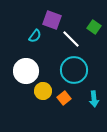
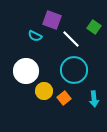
cyan semicircle: rotated 80 degrees clockwise
yellow circle: moved 1 px right
